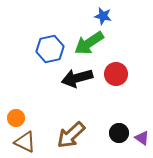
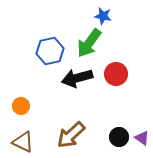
green arrow: rotated 20 degrees counterclockwise
blue hexagon: moved 2 px down
orange circle: moved 5 px right, 12 px up
black circle: moved 4 px down
brown triangle: moved 2 px left
